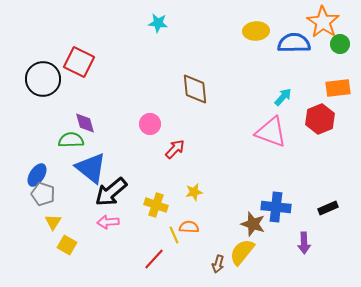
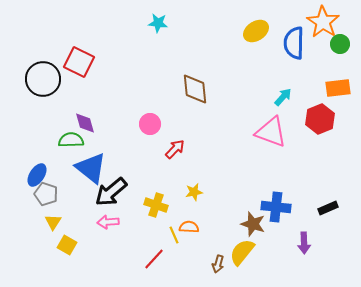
yellow ellipse: rotated 30 degrees counterclockwise
blue semicircle: rotated 88 degrees counterclockwise
gray pentagon: moved 3 px right
